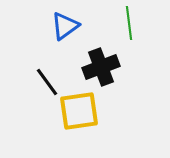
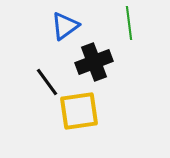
black cross: moved 7 px left, 5 px up
